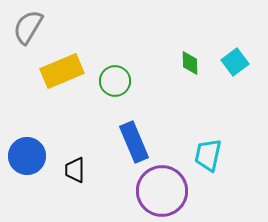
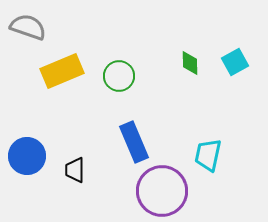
gray semicircle: rotated 78 degrees clockwise
cyan square: rotated 8 degrees clockwise
green circle: moved 4 px right, 5 px up
